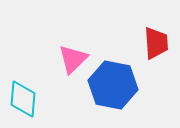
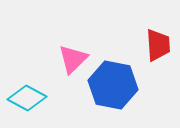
red trapezoid: moved 2 px right, 2 px down
cyan diamond: moved 4 px right, 1 px up; rotated 66 degrees counterclockwise
